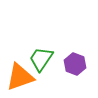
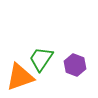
purple hexagon: moved 1 px down
